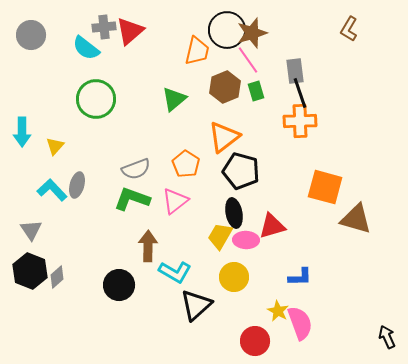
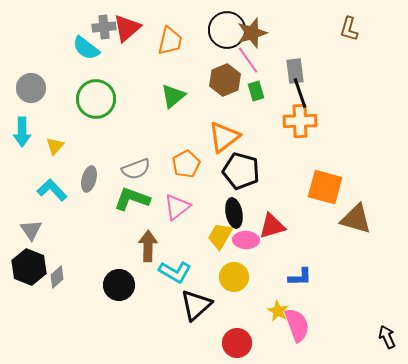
brown L-shape at (349, 29): rotated 15 degrees counterclockwise
red triangle at (130, 31): moved 3 px left, 3 px up
gray circle at (31, 35): moved 53 px down
orange trapezoid at (197, 51): moved 27 px left, 10 px up
brown hexagon at (225, 87): moved 7 px up
green triangle at (174, 99): moved 1 px left, 3 px up
orange pentagon at (186, 164): rotated 12 degrees clockwise
gray ellipse at (77, 185): moved 12 px right, 6 px up
pink triangle at (175, 201): moved 2 px right, 6 px down
black hexagon at (30, 271): moved 1 px left, 4 px up
pink semicircle at (300, 323): moved 3 px left, 2 px down
red circle at (255, 341): moved 18 px left, 2 px down
